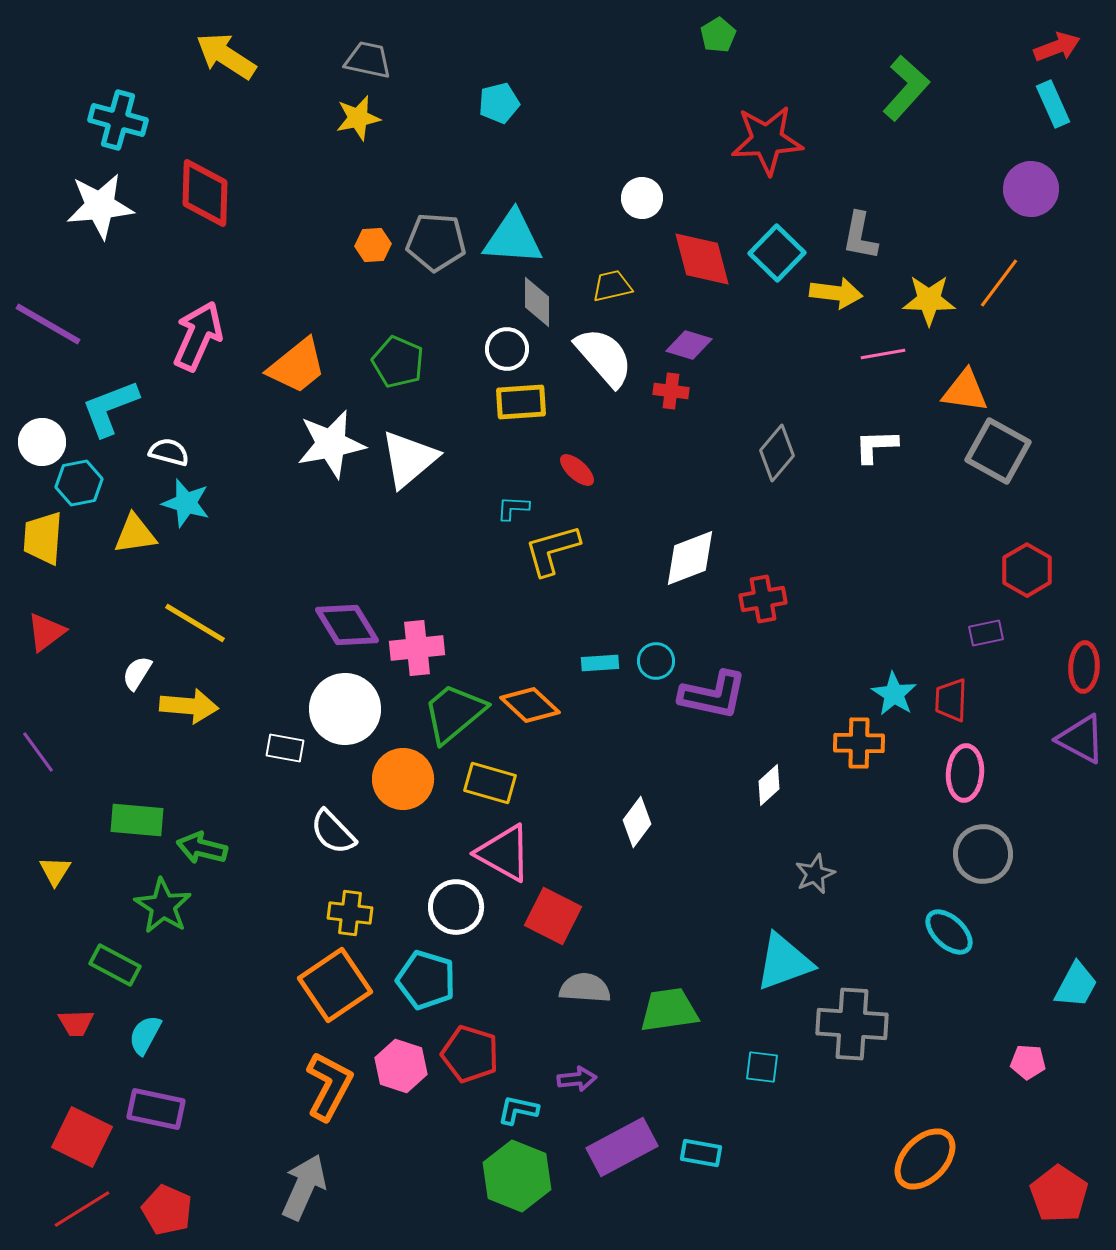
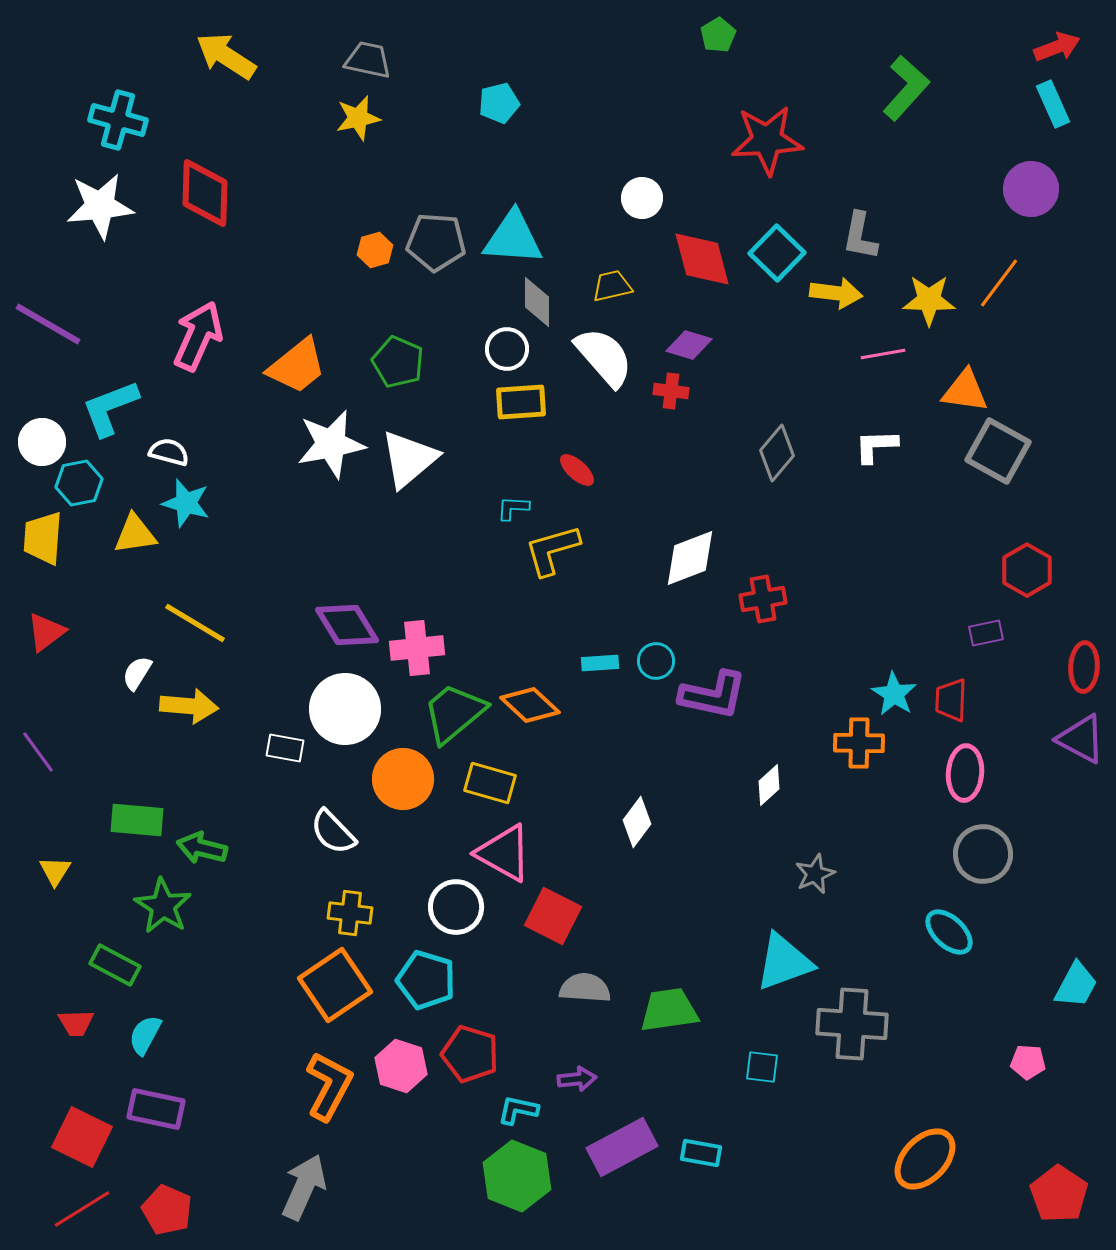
orange hexagon at (373, 245): moved 2 px right, 5 px down; rotated 12 degrees counterclockwise
